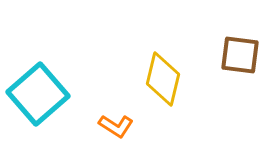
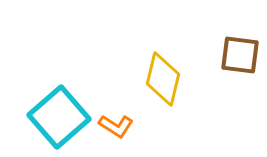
cyan square: moved 21 px right, 23 px down
